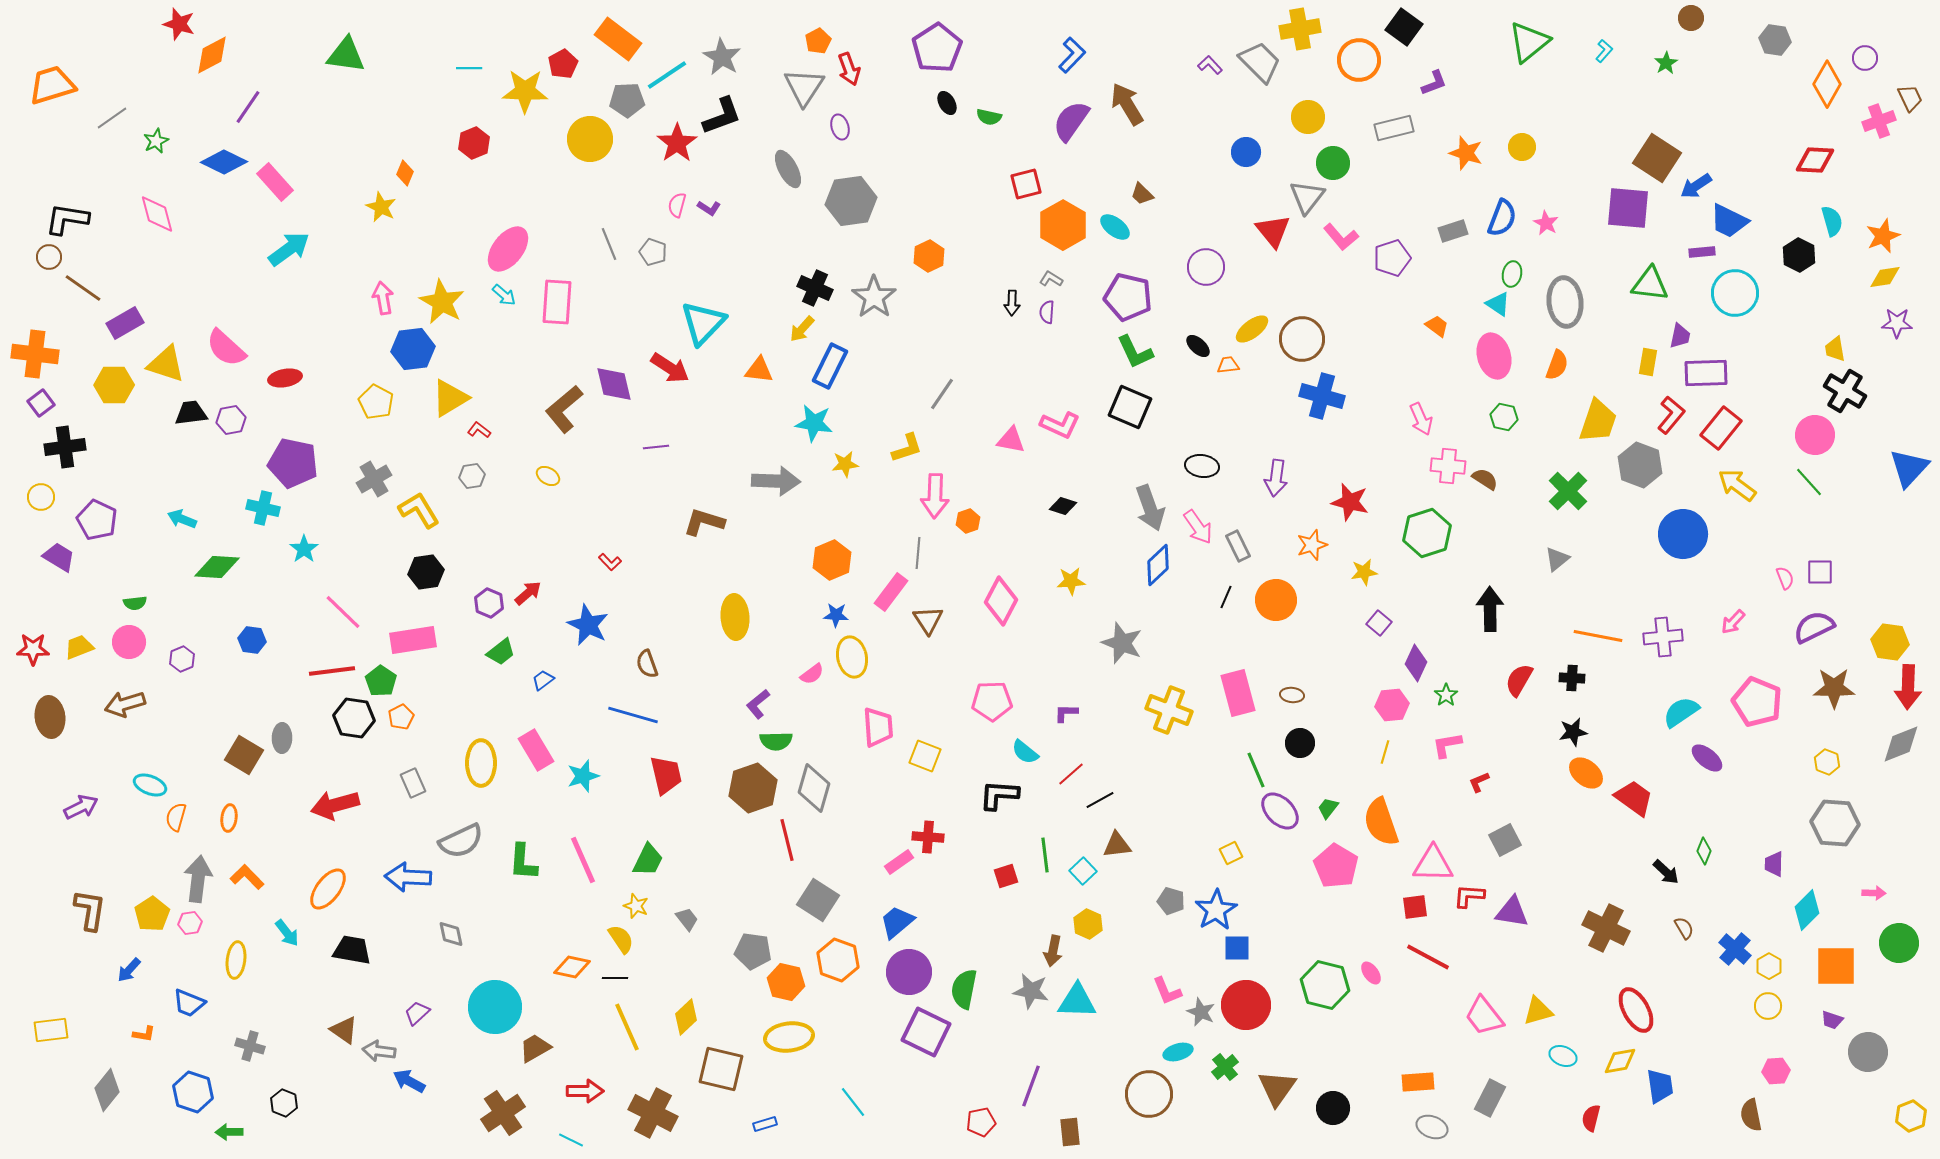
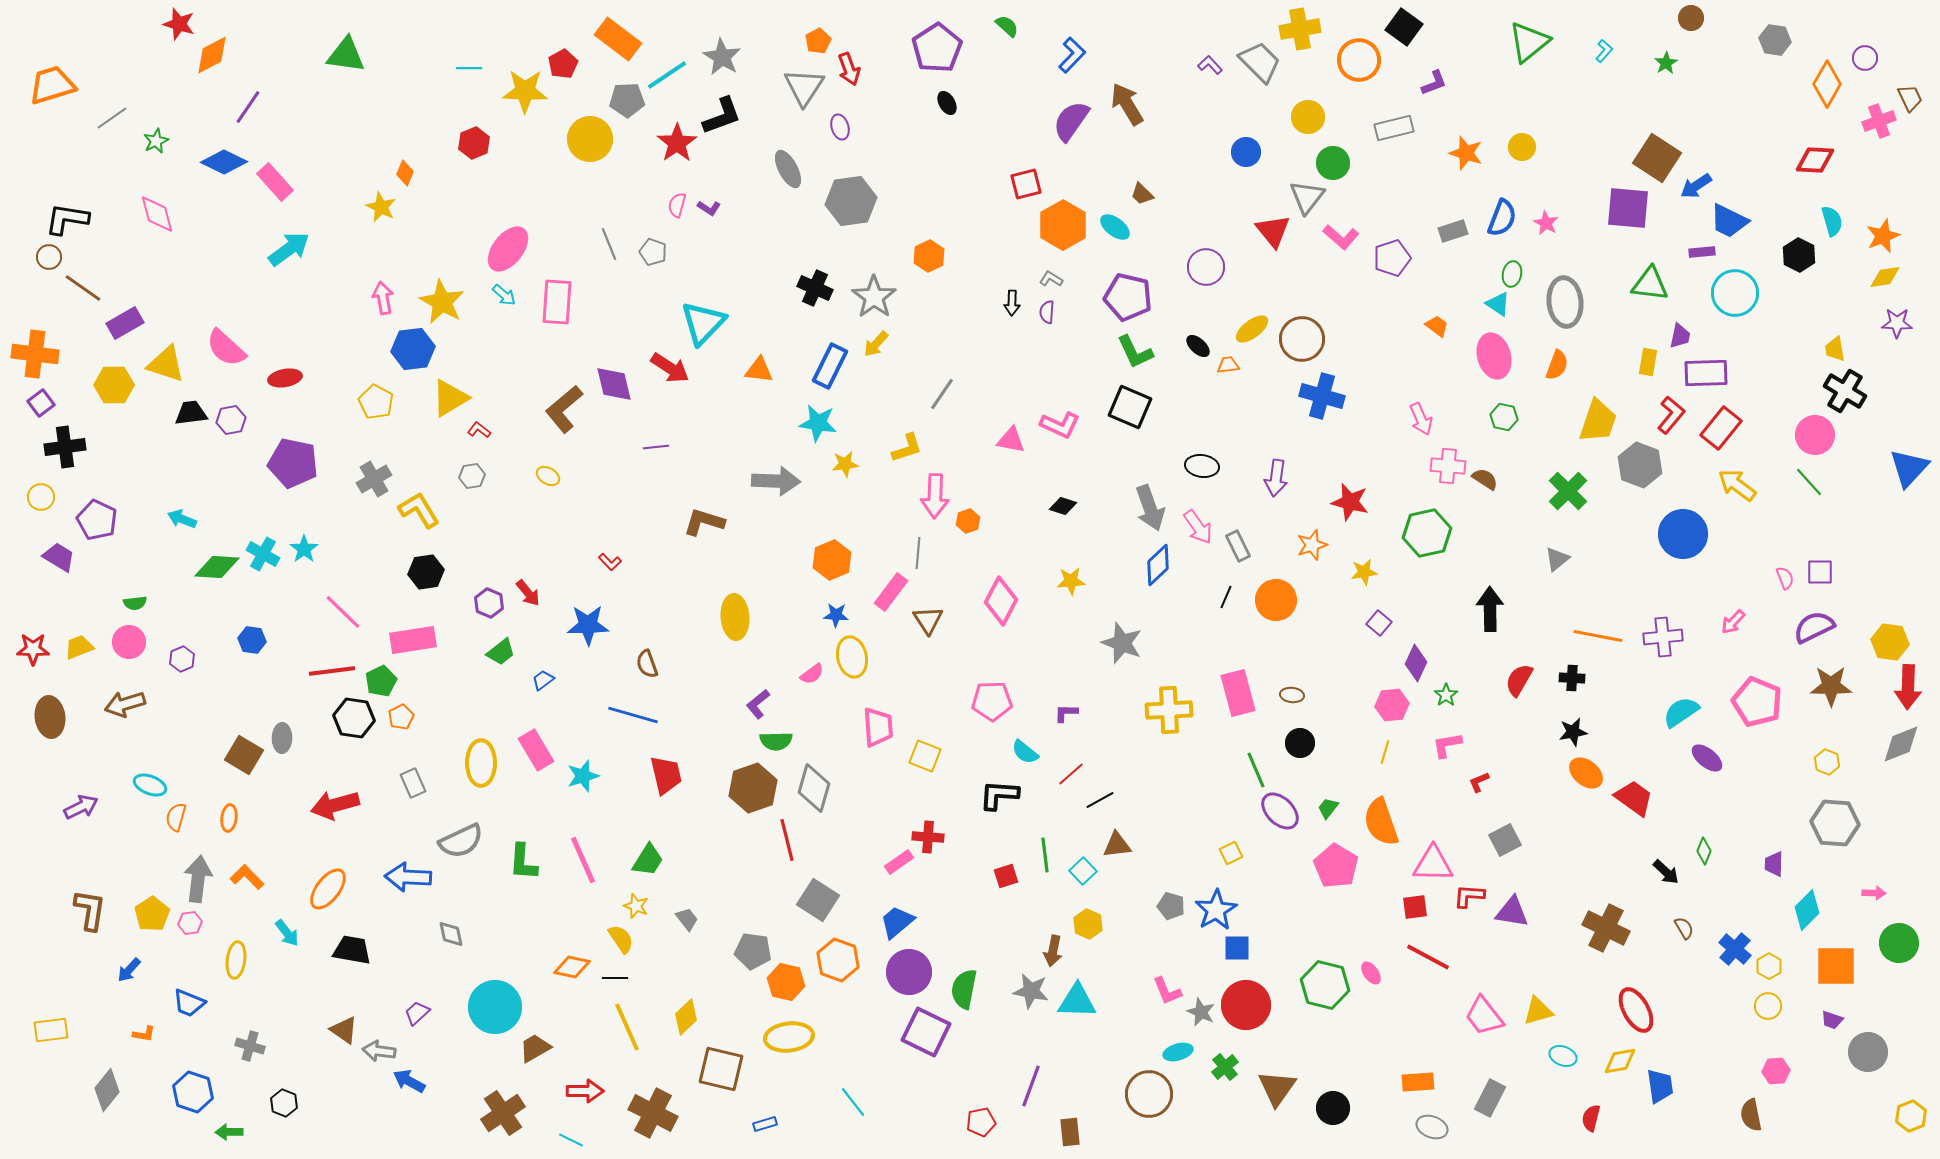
green semicircle at (989, 117): moved 18 px right, 91 px up; rotated 150 degrees counterclockwise
pink L-shape at (1341, 237): rotated 9 degrees counterclockwise
yellow arrow at (802, 329): moved 74 px right, 15 px down
cyan star at (814, 423): moved 4 px right
cyan cross at (263, 508): moved 46 px down; rotated 16 degrees clockwise
green hexagon at (1427, 533): rotated 6 degrees clockwise
red arrow at (528, 593): rotated 92 degrees clockwise
blue star at (588, 625): rotated 27 degrees counterclockwise
green pentagon at (381, 681): rotated 12 degrees clockwise
brown star at (1834, 688): moved 3 px left, 2 px up
yellow cross at (1169, 710): rotated 24 degrees counterclockwise
green trapezoid at (648, 860): rotated 6 degrees clockwise
gray pentagon at (1171, 901): moved 5 px down
